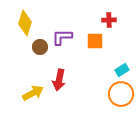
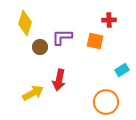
orange square: rotated 12 degrees clockwise
orange circle: moved 15 px left, 8 px down
